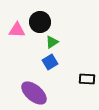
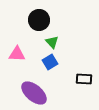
black circle: moved 1 px left, 2 px up
pink triangle: moved 24 px down
green triangle: rotated 40 degrees counterclockwise
black rectangle: moved 3 px left
